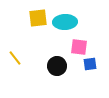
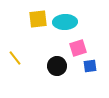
yellow square: moved 1 px down
pink square: moved 1 px left, 1 px down; rotated 24 degrees counterclockwise
blue square: moved 2 px down
